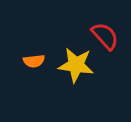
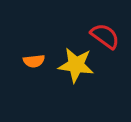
red semicircle: rotated 12 degrees counterclockwise
